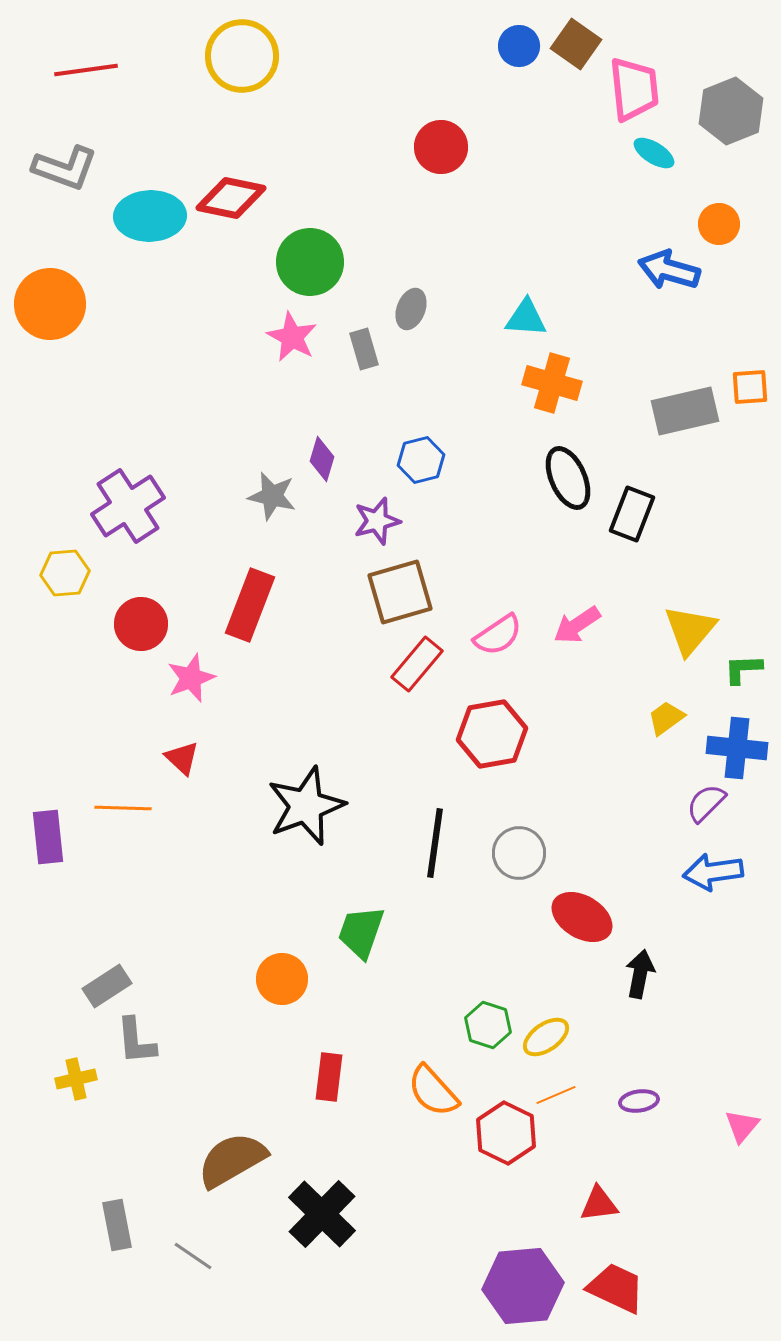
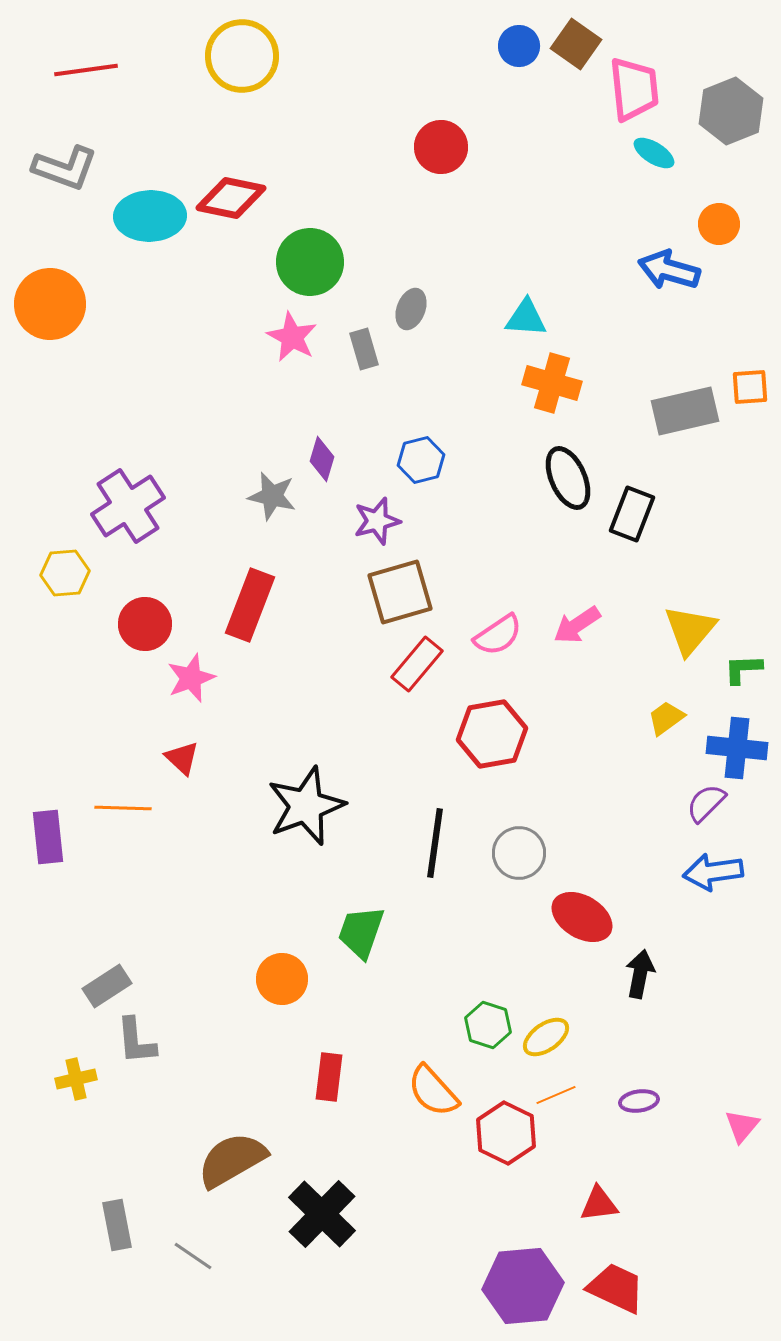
red circle at (141, 624): moved 4 px right
